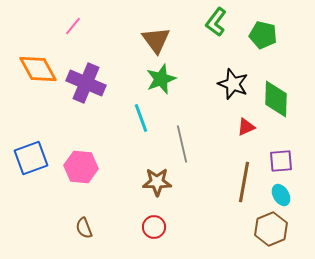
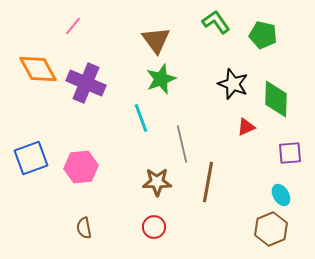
green L-shape: rotated 108 degrees clockwise
purple square: moved 9 px right, 8 px up
pink hexagon: rotated 12 degrees counterclockwise
brown line: moved 36 px left
brown semicircle: rotated 10 degrees clockwise
